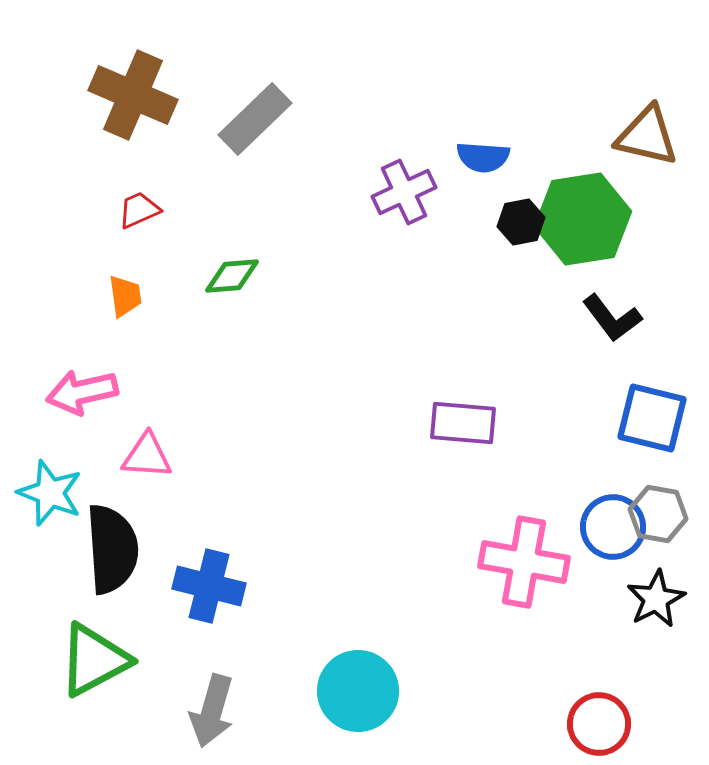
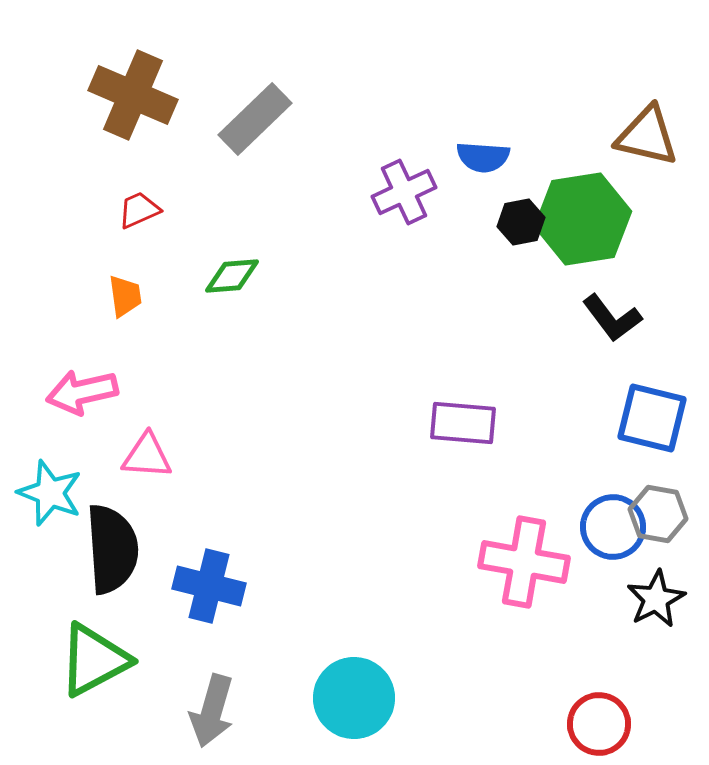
cyan circle: moved 4 px left, 7 px down
